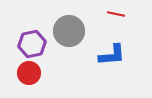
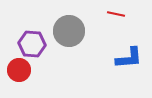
purple hexagon: rotated 16 degrees clockwise
blue L-shape: moved 17 px right, 3 px down
red circle: moved 10 px left, 3 px up
